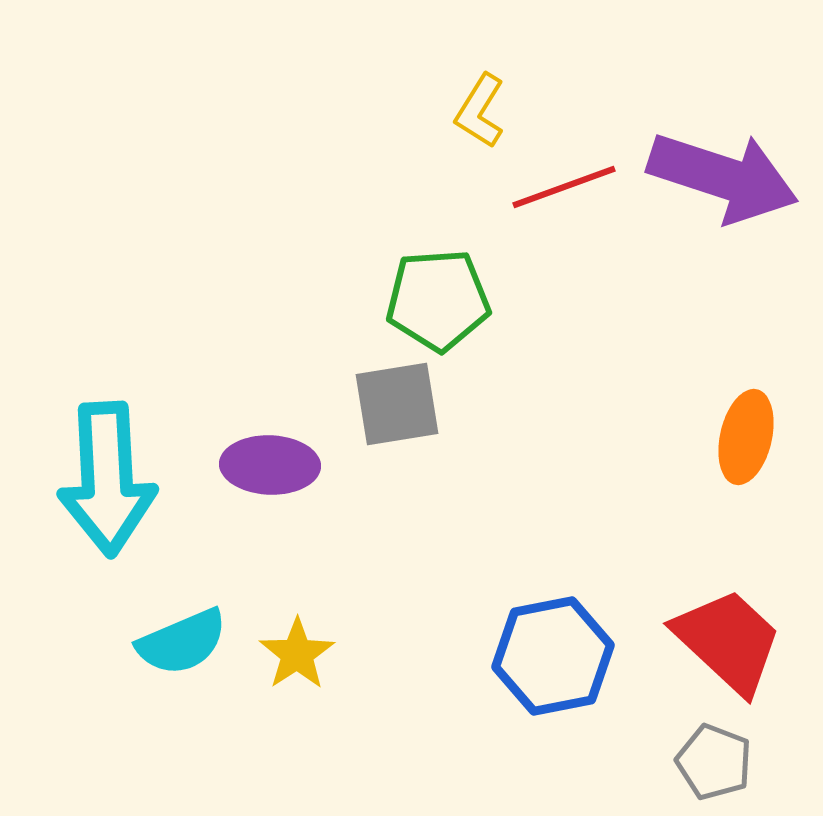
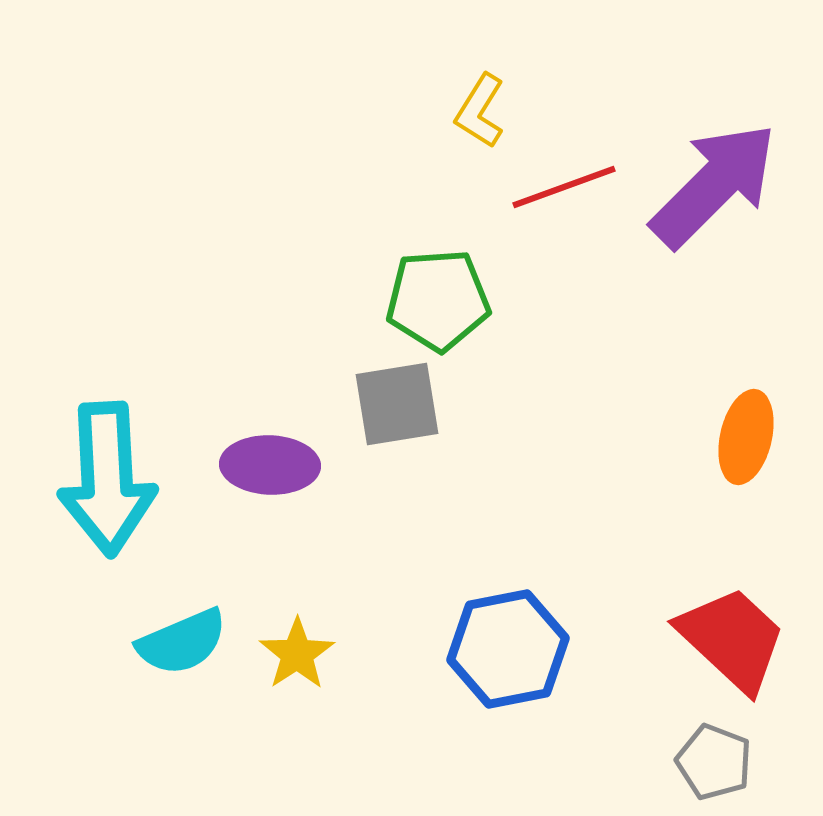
purple arrow: moved 9 px left, 8 px down; rotated 63 degrees counterclockwise
red trapezoid: moved 4 px right, 2 px up
blue hexagon: moved 45 px left, 7 px up
